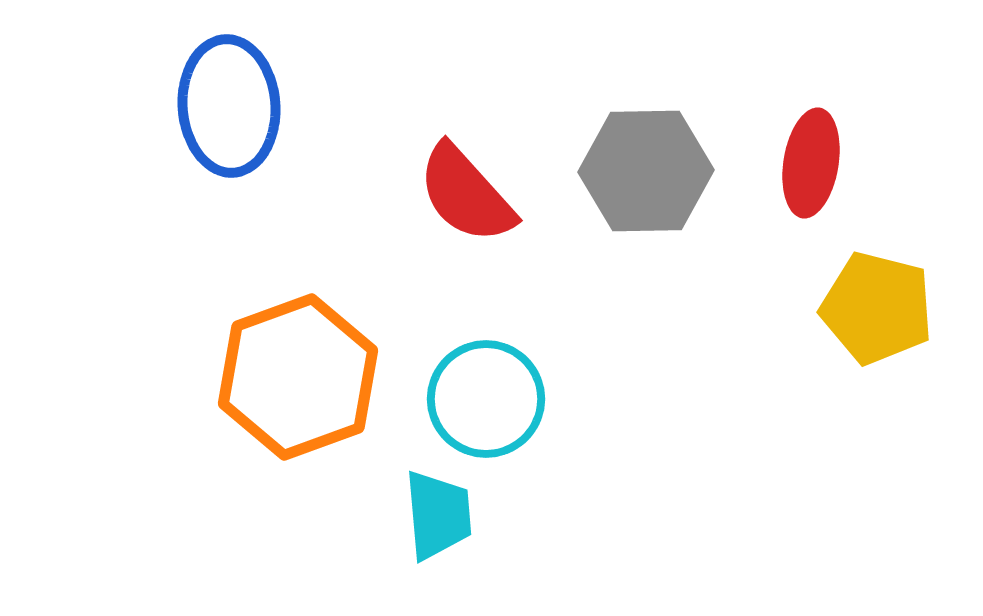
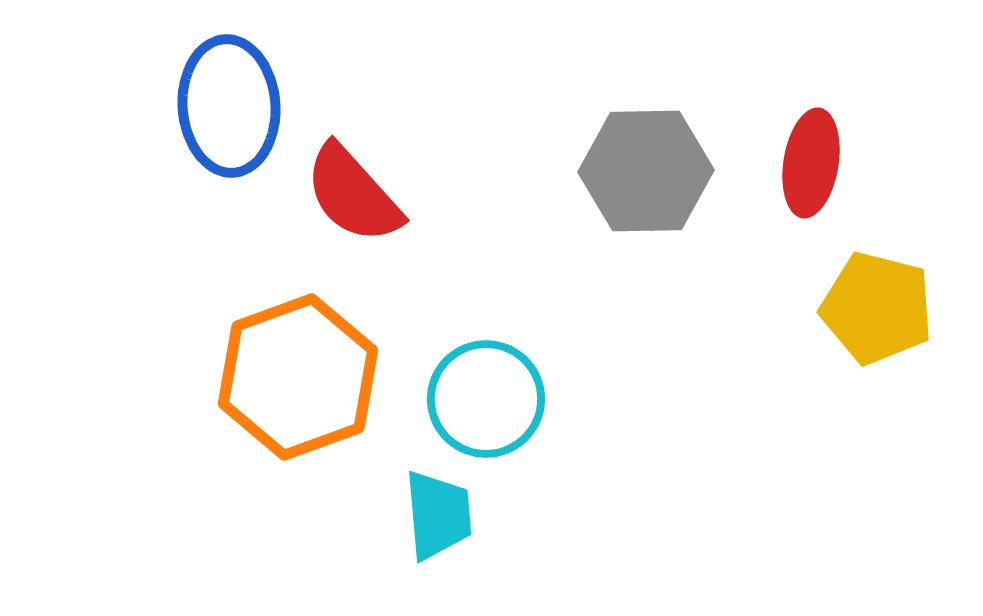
red semicircle: moved 113 px left
